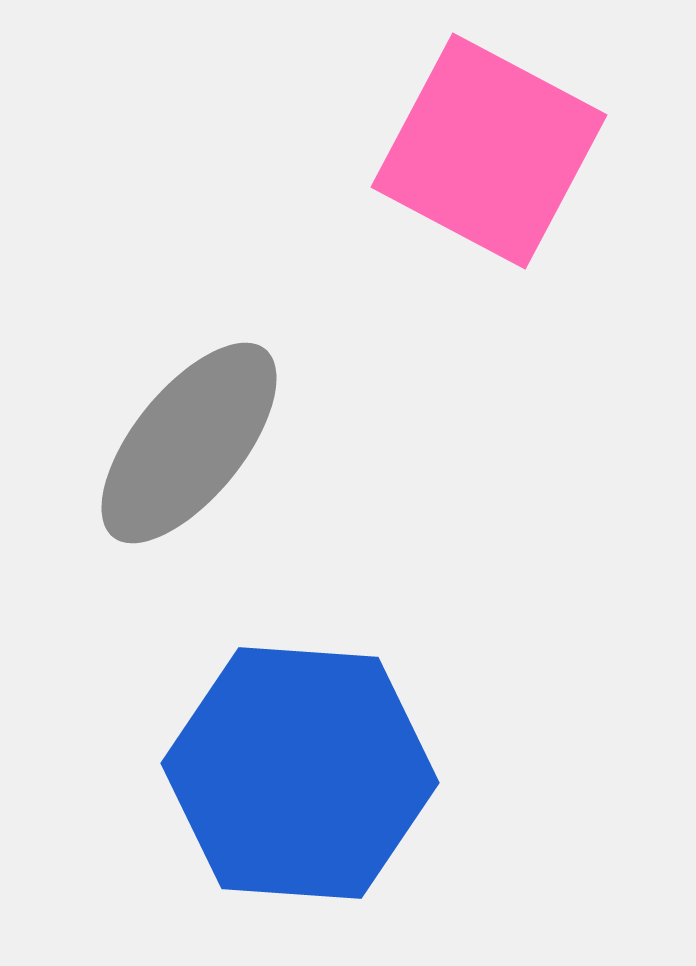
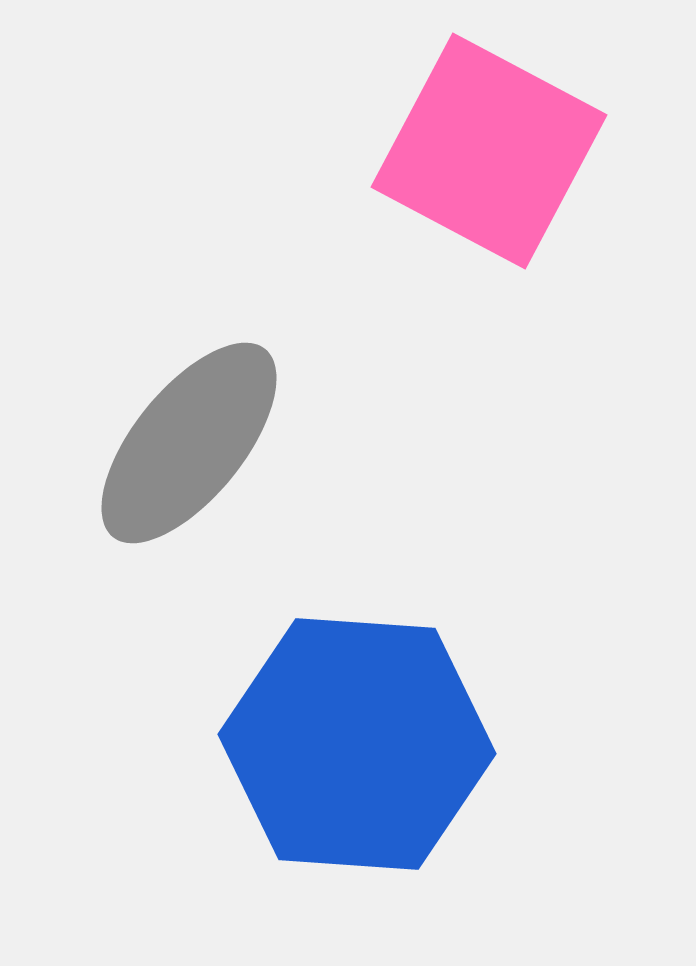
blue hexagon: moved 57 px right, 29 px up
